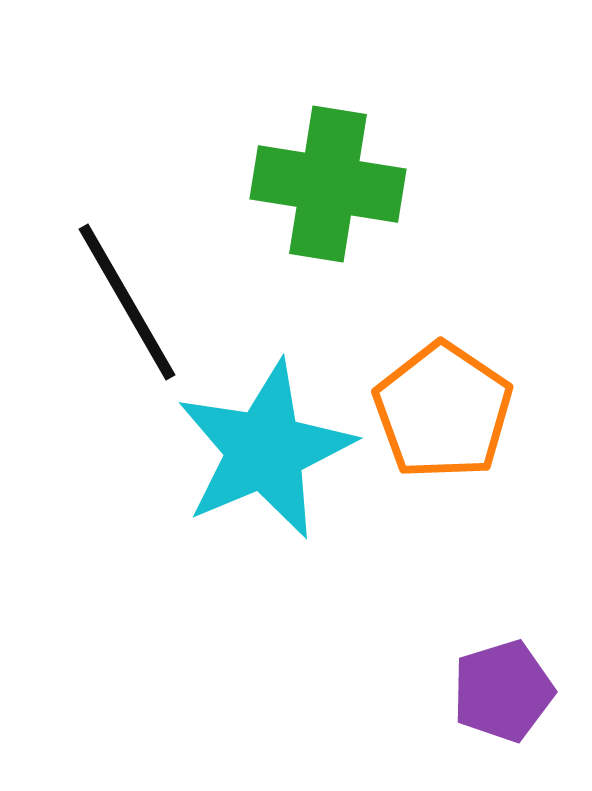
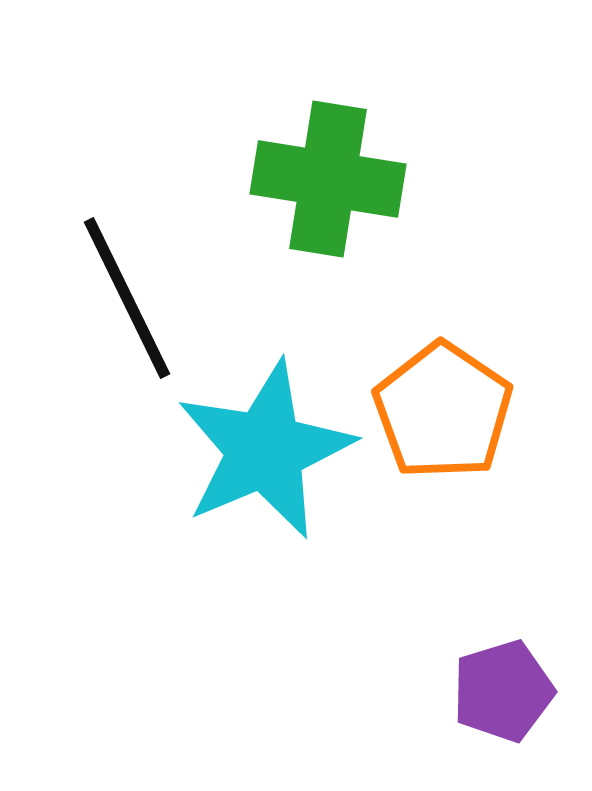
green cross: moved 5 px up
black line: moved 4 px up; rotated 4 degrees clockwise
